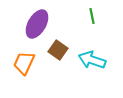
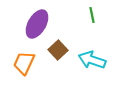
green line: moved 1 px up
brown square: rotated 12 degrees clockwise
